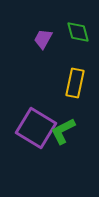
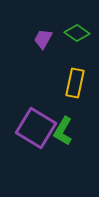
green diamond: moved 1 px left, 1 px down; rotated 40 degrees counterclockwise
green L-shape: rotated 32 degrees counterclockwise
